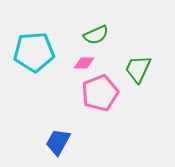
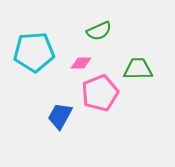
green semicircle: moved 3 px right, 4 px up
pink diamond: moved 3 px left
green trapezoid: rotated 64 degrees clockwise
blue trapezoid: moved 2 px right, 26 px up
